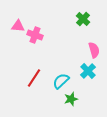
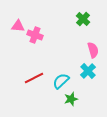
pink semicircle: moved 1 px left
red line: rotated 30 degrees clockwise
